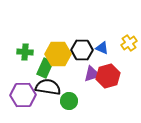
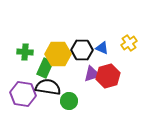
purple hexagon: moved 1 px up; rotated 10 degrees clockwise
